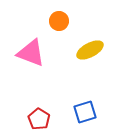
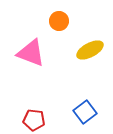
blue square: rotated 20 degrees counterclockwise
red pentagon: moved 5 px left, 1 px down; rotated 25 degrees counterclockwise
